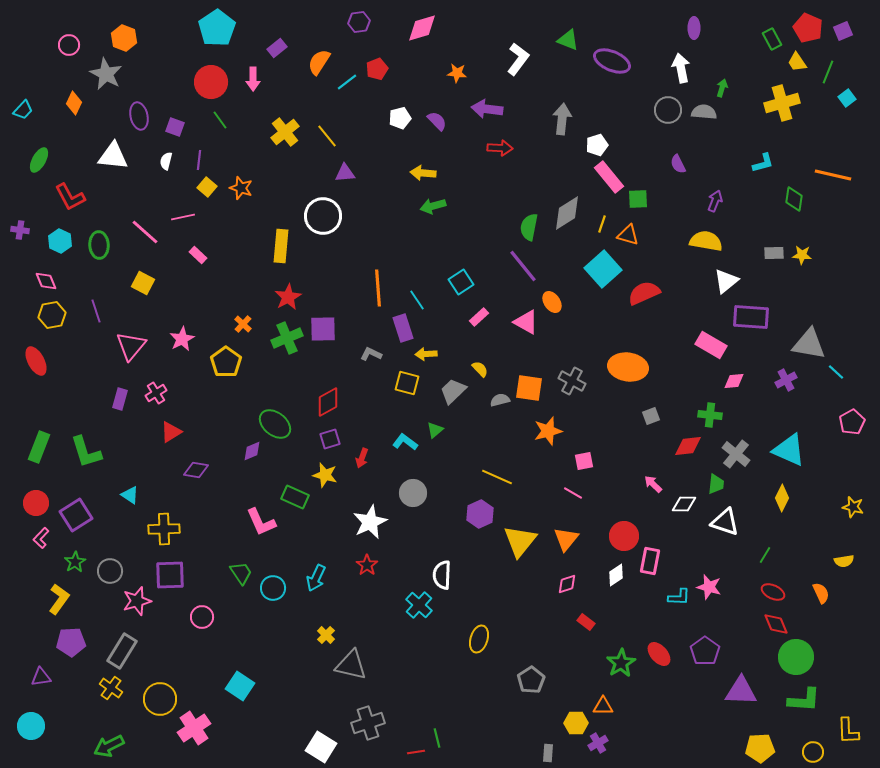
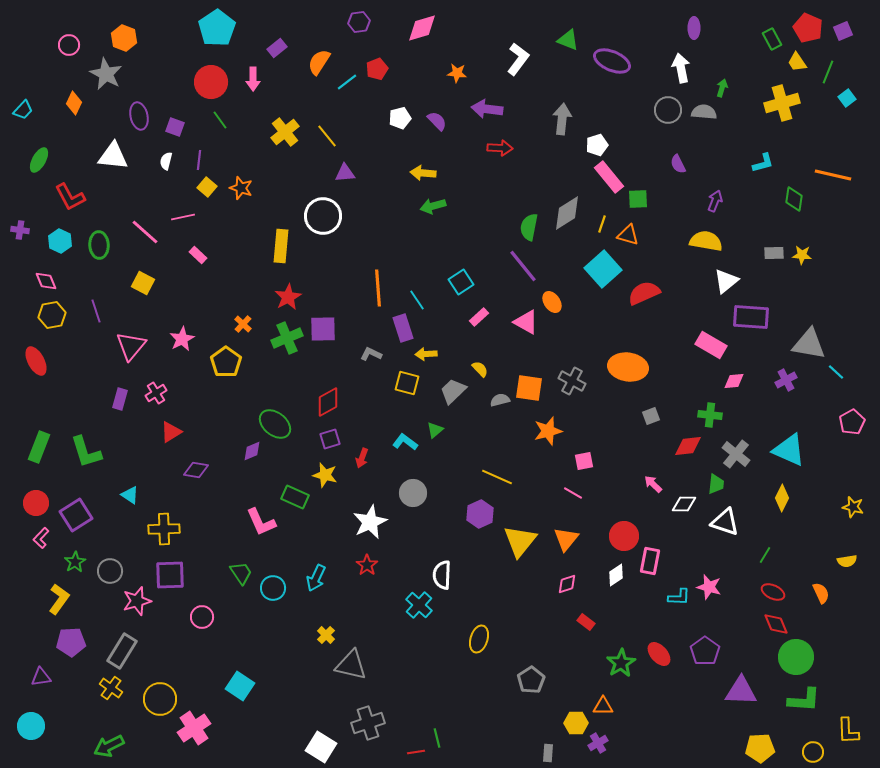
yellow semicircle at (844, 561): moved 3 px right
